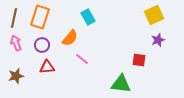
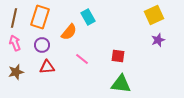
orange semicircle: moved 1 px left, 6 px up
pink arrow: moved 1 px left
red square: moved 21 px left, 4 px up
brown star: moved 4 px up
